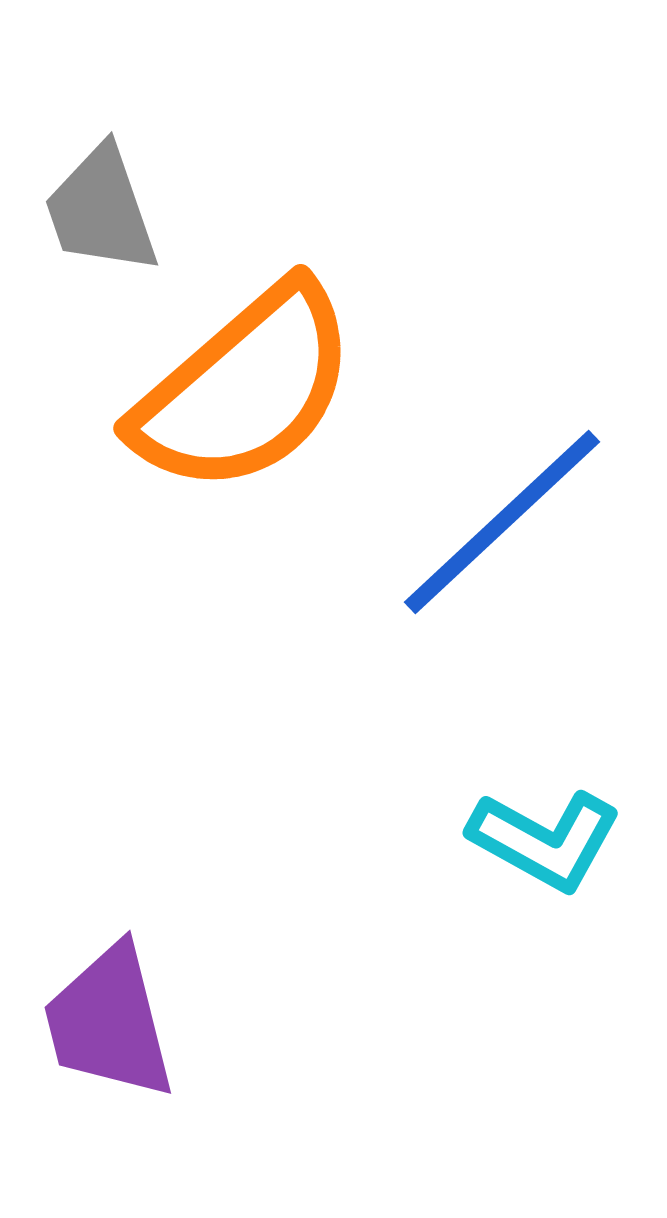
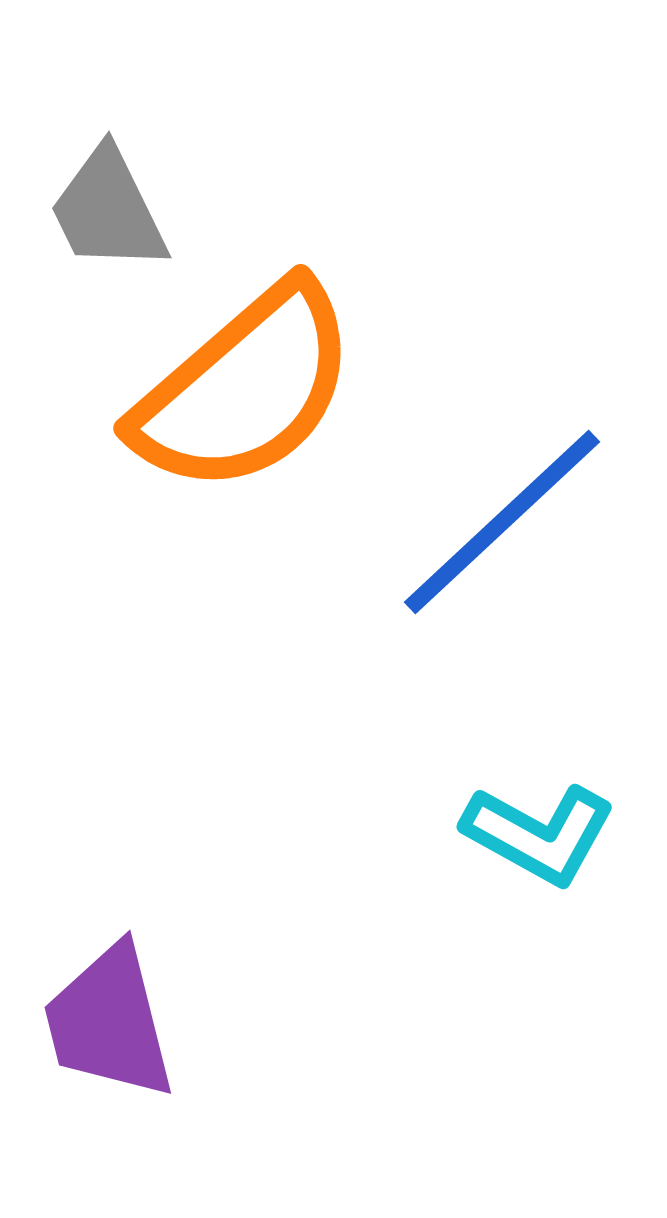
gray trapezoid: moved 7 px right; rotated 7 degrees counterclockwise
cyan L-shape: moved 6 px left, 6 px up
